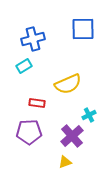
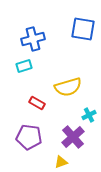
blue square: rotated 10 degrees clockwise
cyan rectangle: rotated 14 degrees clockwise
yellow semicircle: moved 3 px down; rotated 8 degrees clockwise
red rectangle: rotated 21 degrees clockwise
purple pentagon: moved 5 px down; rotated 10 degrees clockwise
purple cross: moved 1 px right, 1 px down
yellow triangle: moved 4 px left
